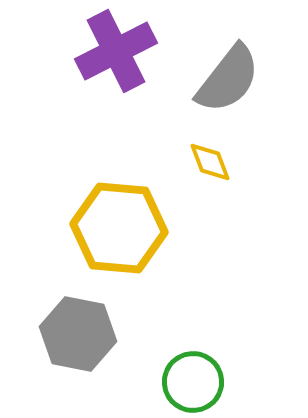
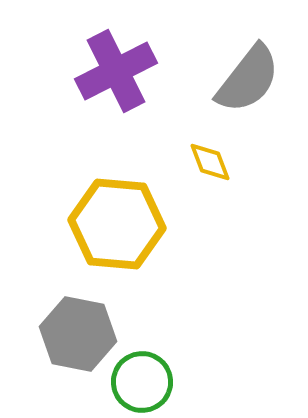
purple cross: moved 20 px down
gray semicircle: moved 20 px right
yellow hexagon: moved 2 px left, 4 px up
green circle: moved 51 px left
